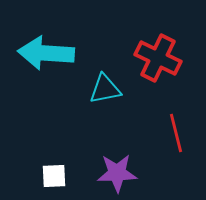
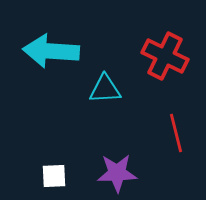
cyan arrow: moved 5 px right, 2 px up
red cross: moved 7 px right, 2 px up
cyan triangle: rotated 8 degrees clockwise
